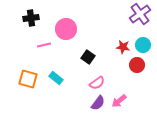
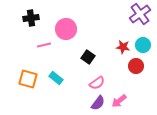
red circle: moved 1 px left, 1 px down
